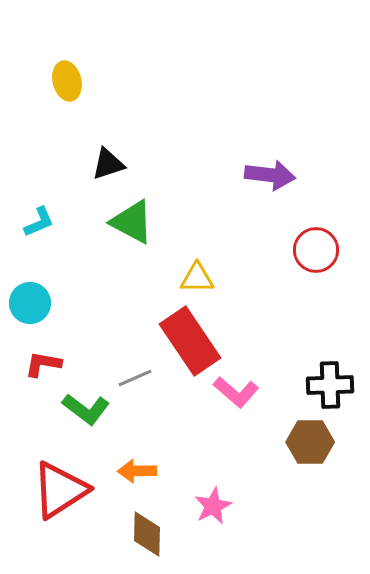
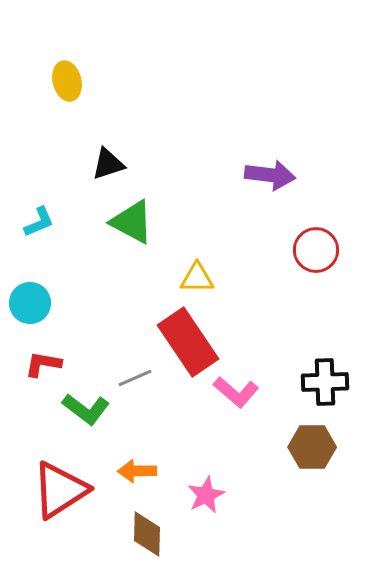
red rectangle: moved 2 px left, 1 px down
black cross: moved 5 px left, 3 px up
brown hexagon: moved 2 px right, 5 px down
pink star: moved 7 px left, 11 px up
